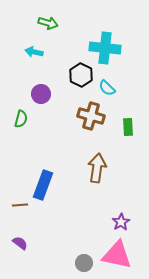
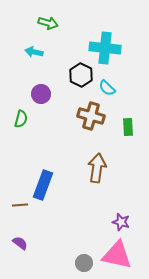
purple star: rotated 24 degrees counterclockwise
